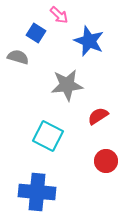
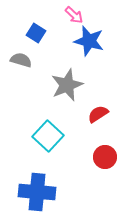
pink arrow: moved 15 px right
blue star: rotated 8 degrees counterclockwise
gray semicircle: moved 3 px right, 3 px down
gray star: rotated 16 degrees counterclockwise
red semicircle: moved 2 px up
cyan square: rotated 16 degrees clockwise
red circle: moved 1 px left, 4 px up
